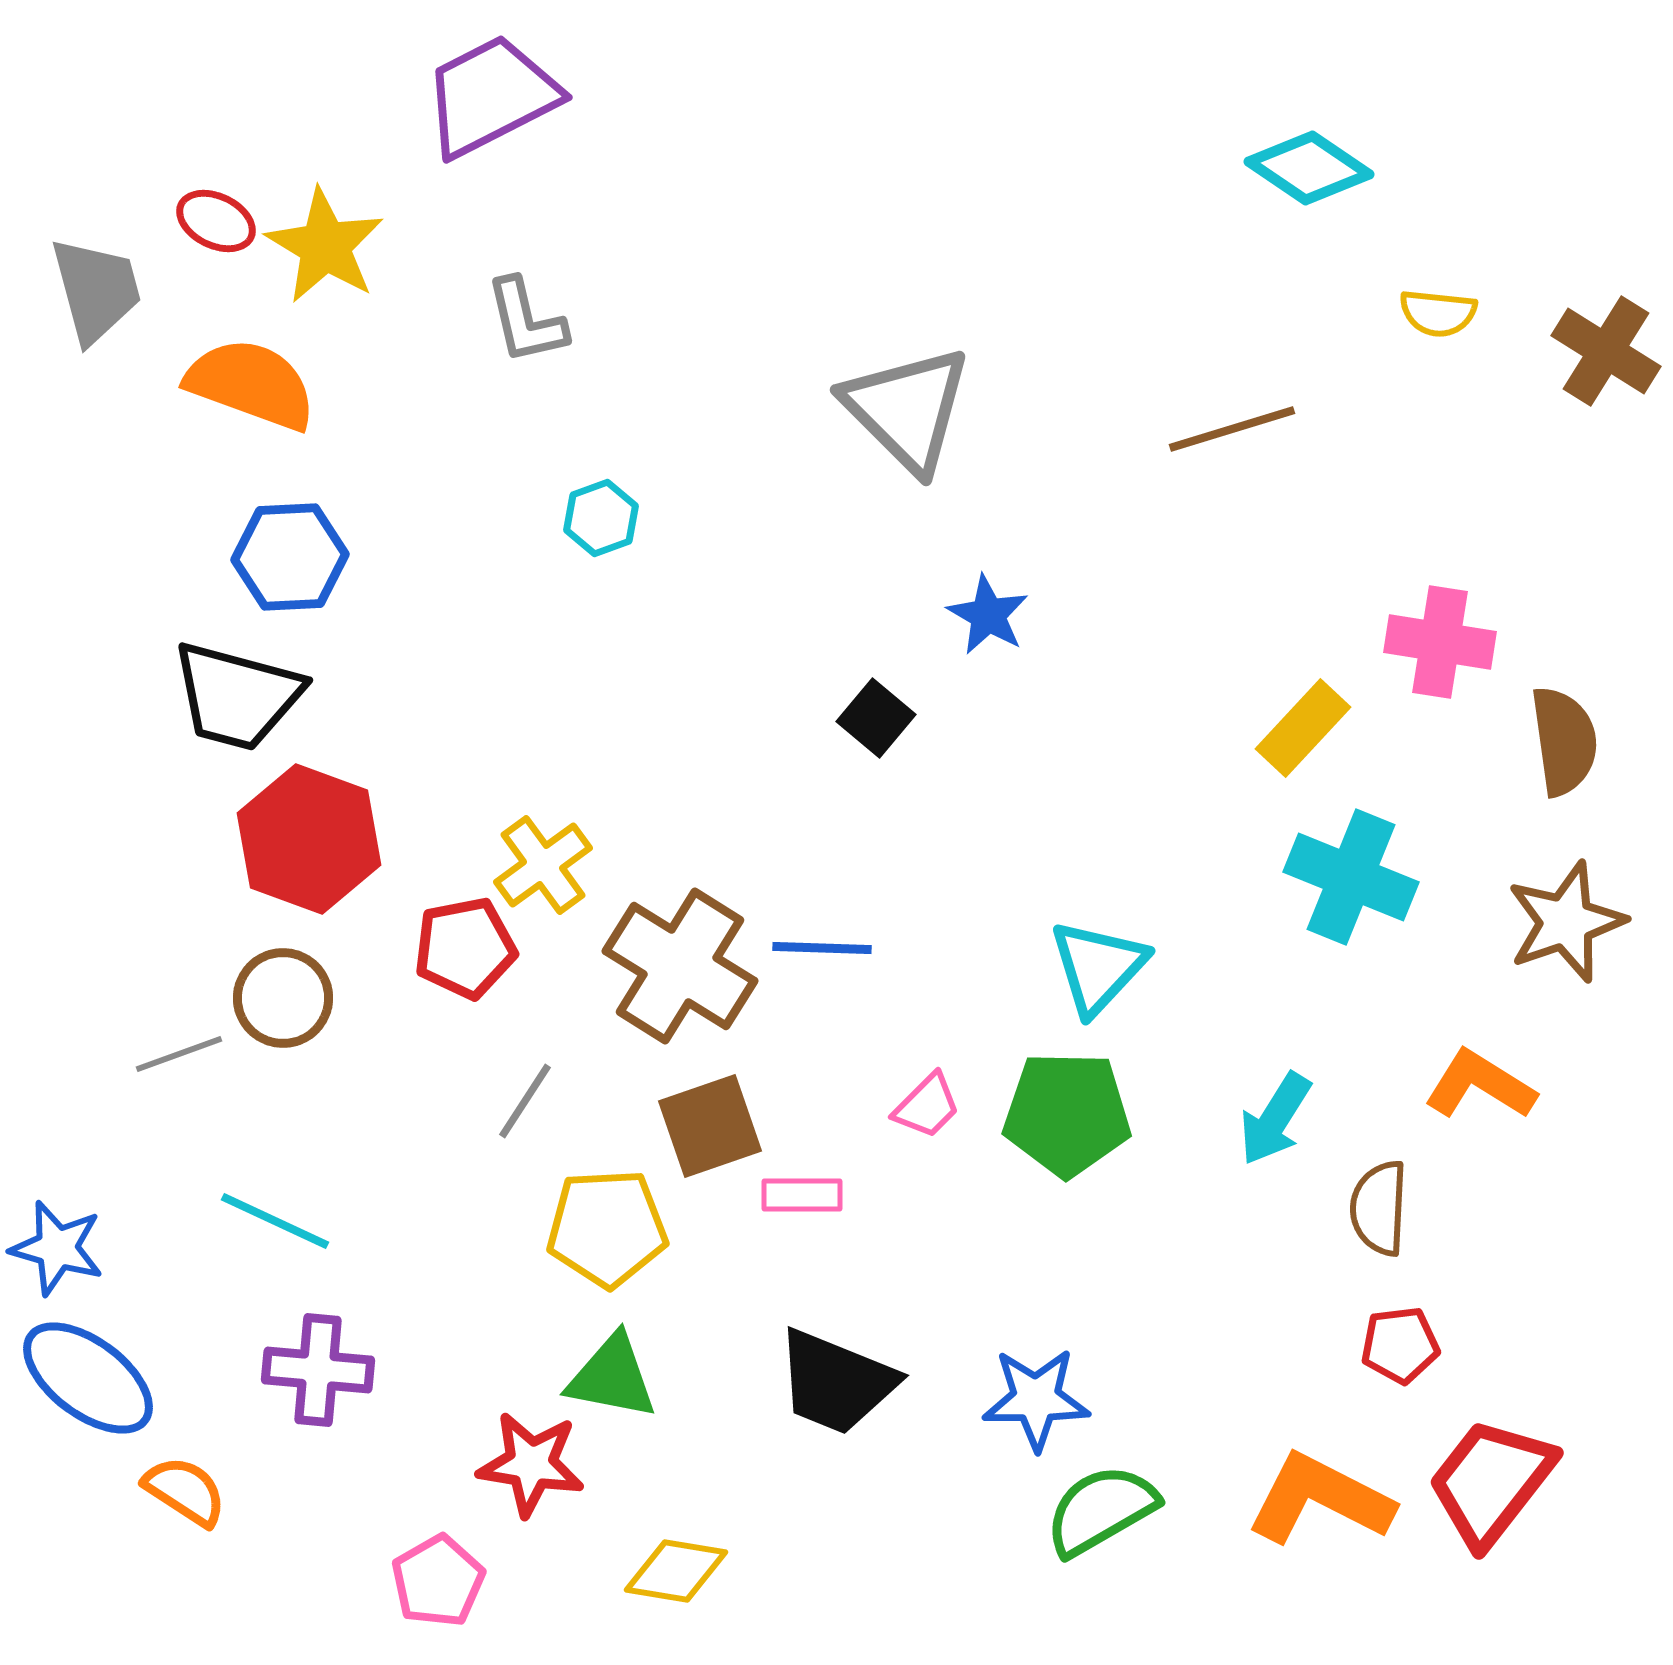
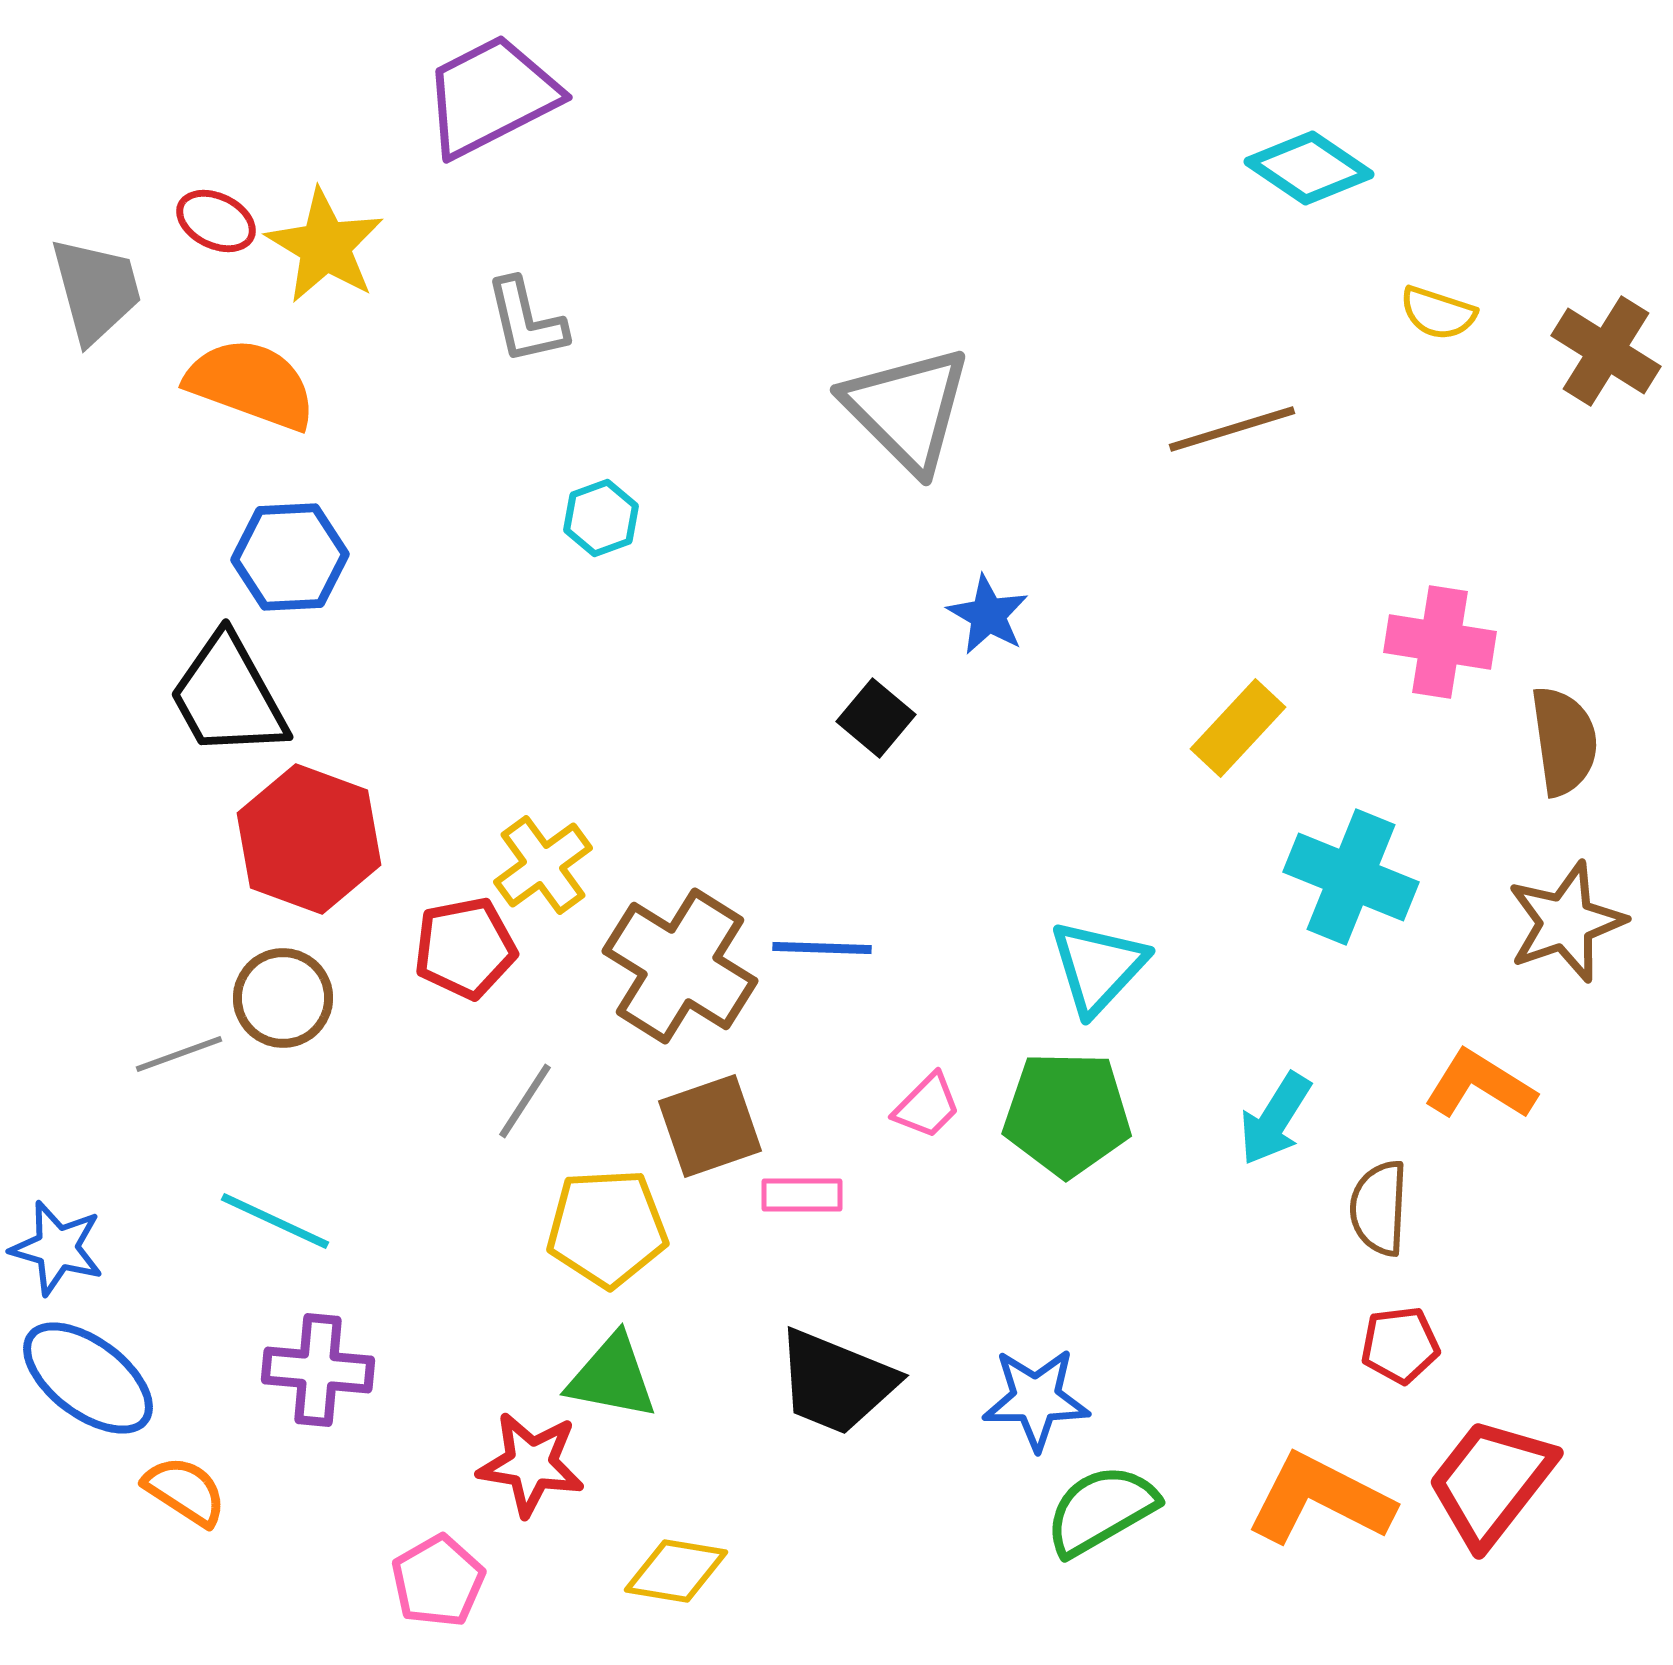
yellow semicircle at (1438, 313): rotated 12 degrees clockwise
black trapezoid at (237, 696): moved 9 px left; rotated 46 degrees clockwise
yellow rectangle at (1303, 728): moved 65 px left
